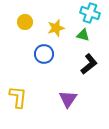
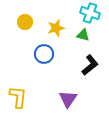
black L-shape: moved 1 px right, 1 px down
